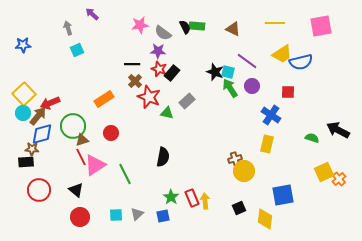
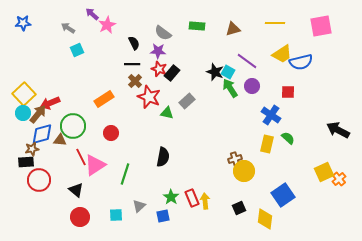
pink star at (140, 25): moved 33 px left; rotated 18 degrees counterclockwise
black semicircle at (185, 27): moved 51 px left, 16 px down
gray arrow at (68, 28): rotated 40 degrees counterclockwise
brown triangle at (233, 29): rotated 42 degrees counterclockwise
blue star at (23, 45): moved 22 px up
cyan square at (228, 72): rotated 16 degrees clockwise
brown arrow at (38, 116): moved 2 px up
green semicircle at (312, 138): moved 24 px left; rotated 24 degrees clockwise
brown triangle at (82, 140): moved 22 px left; rotated 24 degrees clockwise
brown star at (32, 149): rotated 16 degrees counterclockwise
green line at (125, 174): rotated 45 degrees clockwise
red circle at (39, 190): moved 10 px up
blue square at (283, 195): rotated 25 degrees counterclockwise
gray triangle at (137, 214): moved 2 px right, 8 px up
